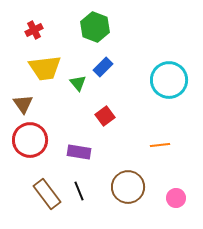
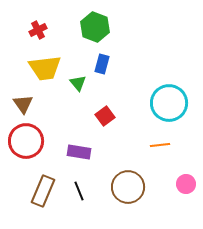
red cross: moved 4 px right
blue rectangle: moved 1 px left, 3 px up; rotated 30 degrees counterclockwise
cyan circle: moved 23 px down
red circle: moved 4 px left, 1 px down
brown rectangle: moved 4 px left, 3 px up; rotated 60 degrees clockwise
pink circle: moved 10 px right, 14 px up
